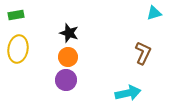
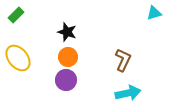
green rectangle: rotated 35 degrees counterclockwise
black star: moved 2 px left, 1 px up
yellow ellipse: moved 9 px down; rotated 48 degrees counterclockwise
brown L-shape: moved 20 px left, 7 px down
